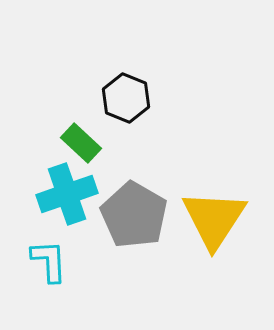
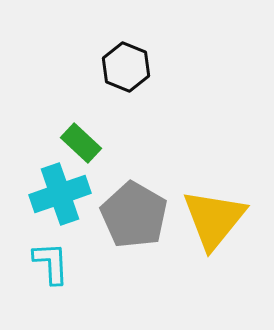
black hexagon: moved 31 px up
cyan cross: moved 7 px left
yellow triangle: rotated 6 degrees clockwise
cyan L-shape: moved 2 px right, 2 px down
